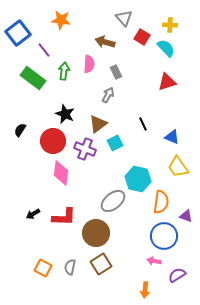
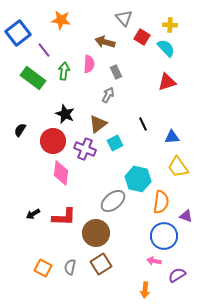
blue triangle: rotated 28 degrees counterclockwise
